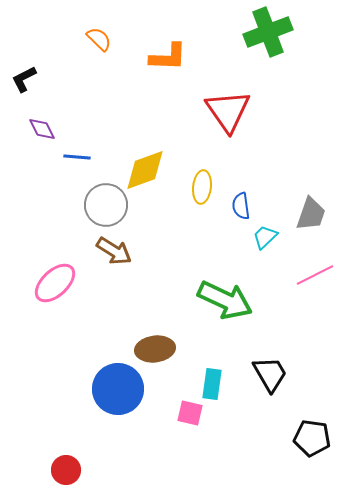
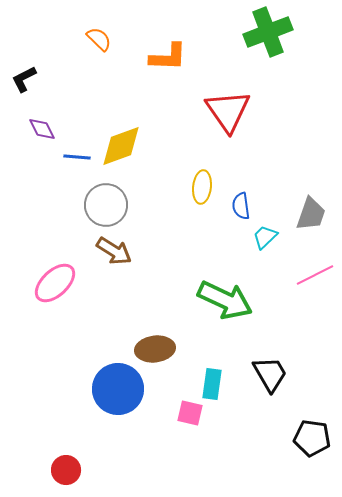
yellow diamond: moved 24 px left, 24 px up
